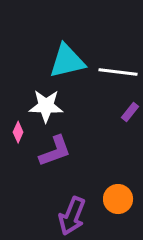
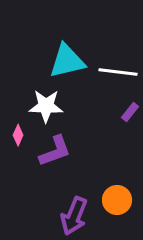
pink diamond: moved 3 px down
orange circle: moved 1 px left, 1 px down
purple arrow: moved 2 px right
